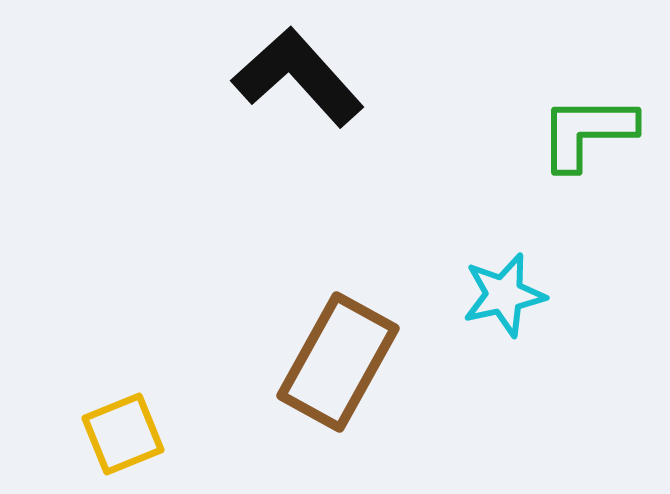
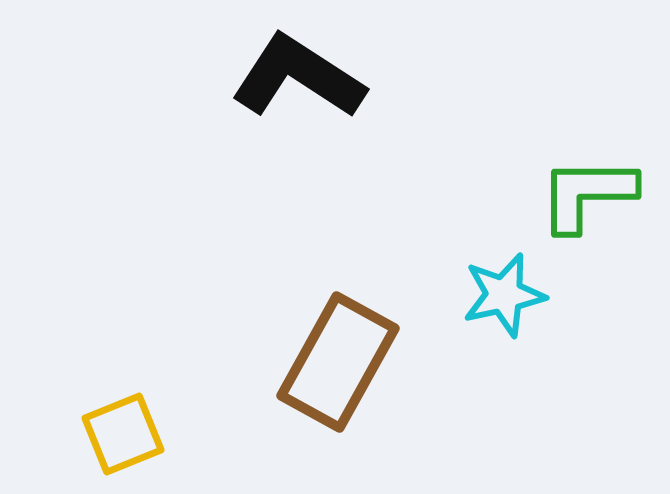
black L-shape: rotated 15 degrees counterclockwise
green L-shape: moved 62 px down
